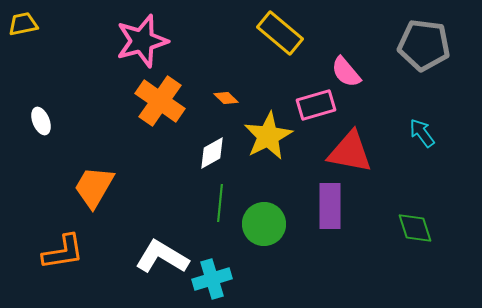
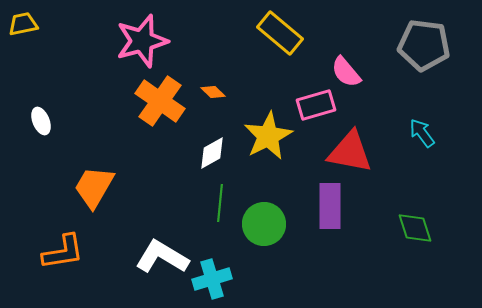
orange diamond: moved 13 px left, 6 px up
